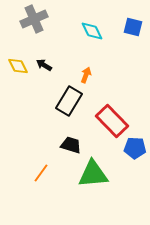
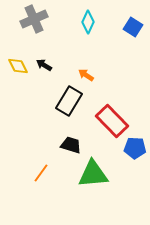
blue square: rotated 18 degrees clockwise
cyan diamond: moved 4 px left, 9 px up; rotated 50 degrees clockwise
orange arrow: rotated 77 degrees counterclockwise
